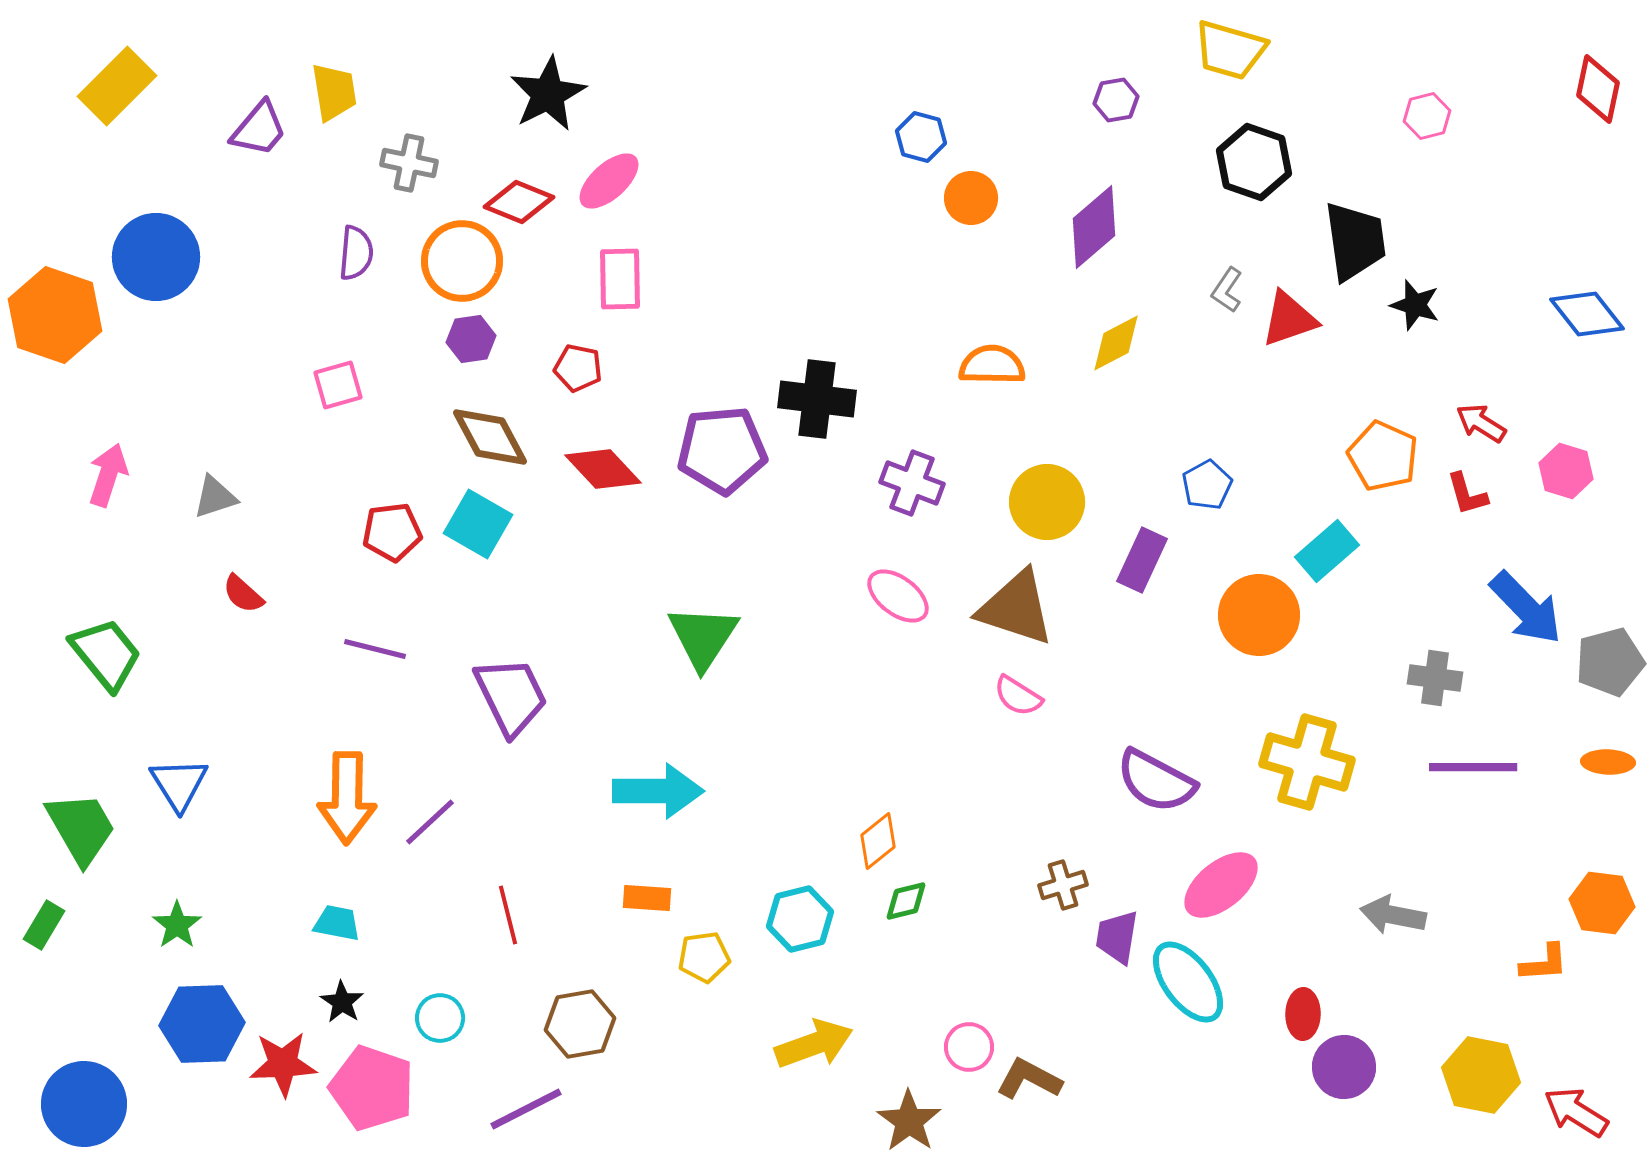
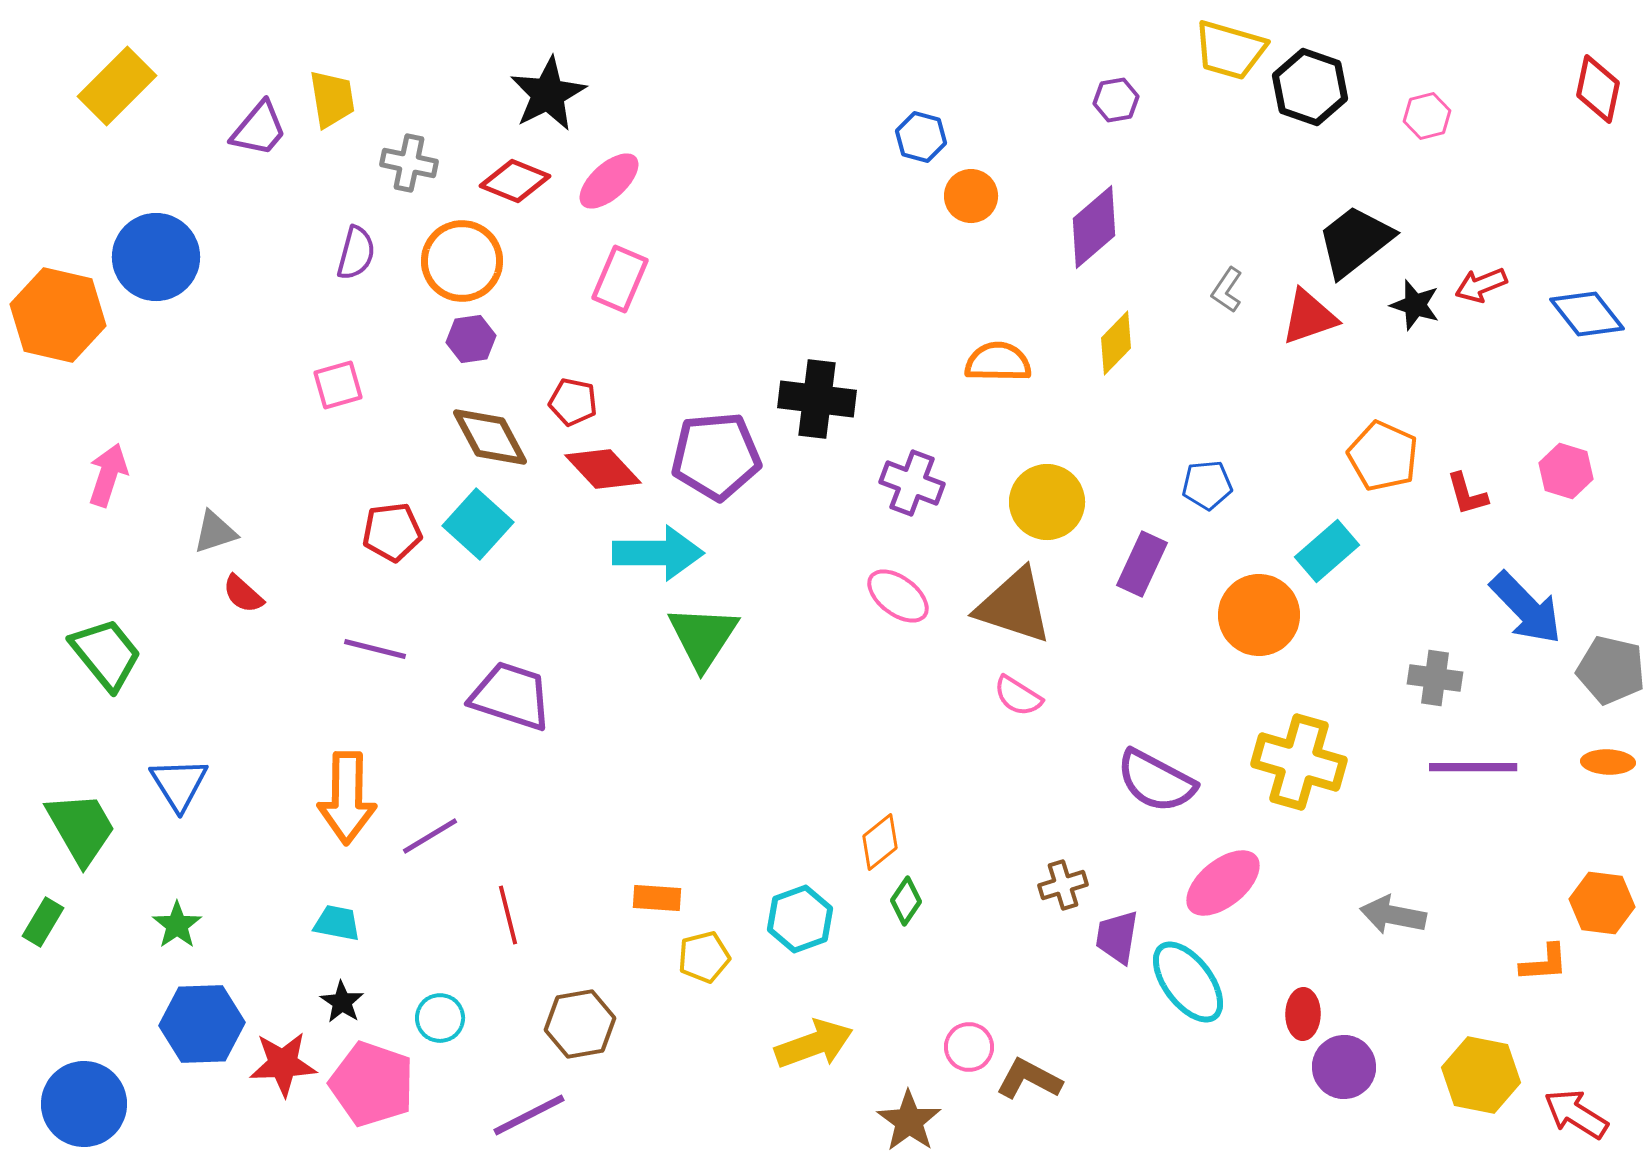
yellow trapezoid at (334, 92): moved 2 px left, 7 px down
black hexagon at (1254, 162): moved 56 px right, 75 px up
orange circle at (971, 198): moved 2 px up
red diamond at (519, 202): moved 4 px left, 21 px up
black trapezoid at (1355, 241): rotated 120 degrees counterclockwise
purple semicircle at (356, 253): rotated 10 degrees clockwise
pink rectangle at (620, 279): rotated 24 degrees clockwise
orange hexagon at (55, 315): moved 3 px right; rotated 6 degrees counterclockwise
red triangle at (1289, 319): moved 20 px right, 2 px up
yellow diamond at (1116, 343): rotated 18 degrees counterclockwise
orange semicircle at (992, 365): moved 6 px right, 3 px up
red pentagon at (578, 368): moved 5 px left, 34 px down
red arrow at (1481, 423): moved 138 px up; rotated 54 degrees counterclockwise
purple pentagon at (722, 450): moved 6 px left, 6 px down
blue pentagon at (1207, 485): rotated 24 degrees clockwise
gray triangle at (215, 497): moved 35 px down
cyan square at (478, 524): rotated 12 degrees clockwise
purple rectangle at (1142, 560): moved 4 px down
brown triangle at (1016, 608): moved 2 px left, 2 px up
gray pentagon at (1610, 662): moved 1 px right, 8 px down; rotated 28 degrees clockwise
purple trapezoid at (511, 696): rotated 46 degrees counterclockwise
yellow cross at (1307, 762): moved 8 px left
cyan arrow at (658, 791): moved 238 px up
purple line at (430, 822): moved 14 px down; rotated 12 degrees clockwise
orange diamond at (878, 841): moved 2 px right, 1 px down
pink ellipse at (1221, 885): moved 2 px right, 2 px up
orange rectangle at (647, 898): moved 10 px right
green diamond at (906, 901): rotated 42 degrees counterclockwise
cyan hexagon at (800, 919): rotated 6 degrees counterclockwise
green rectangle at (44, 925): moved 1 px left, 3 px up
yellow pentagon at (704, 957): rotated 6 degrees counterclockwise
pink pentagon at (372, 1088): moved 4 px up
purple line at (526, 1109): moved 3 px right, 6 px down
red arrow at (1576, 1112): moved 2 px down
